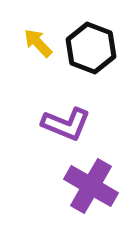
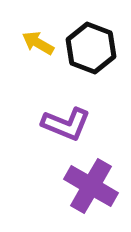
yellow arrow: rotated 16 degrees counterclockwise
